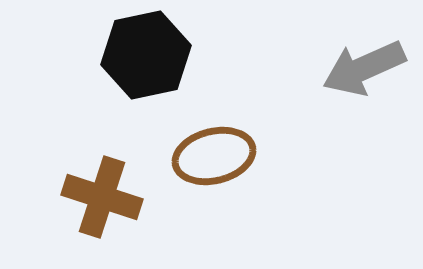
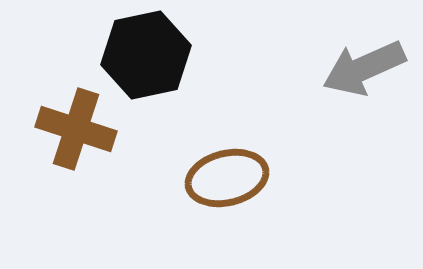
brown ellipse: moved 13 px right, 22 px down
brown cross: moved 26 px left, 68 px up
